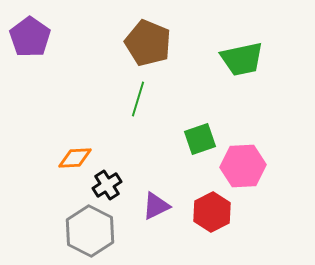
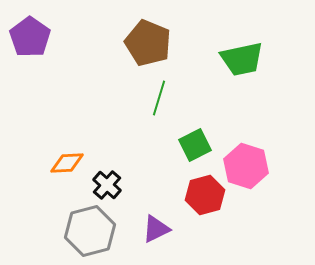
green line: moved 21 px right, 1 px up
green square: moved 5 px left, 6 px down; rotated 8 degrees counterclockwise
orange diamond: moved 8 px left, 5 px down
pink hexagon: moved 3 px right; rotated 21 degrees clockwise
black cross: rotated 16 degrees counterclockwise
purple triangle: moved 23 px down
red hexagon: moved 7 px left, 17 px up; rotated 12 degrees clockwise
gray hexagon: rotated 18 degrees clockwise
